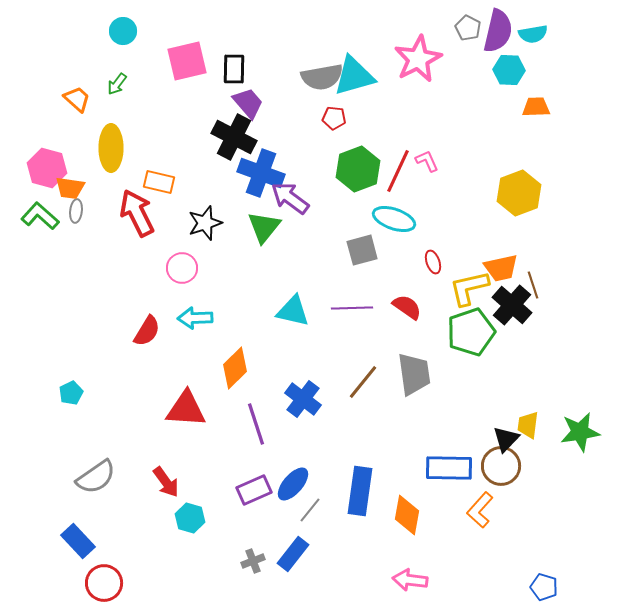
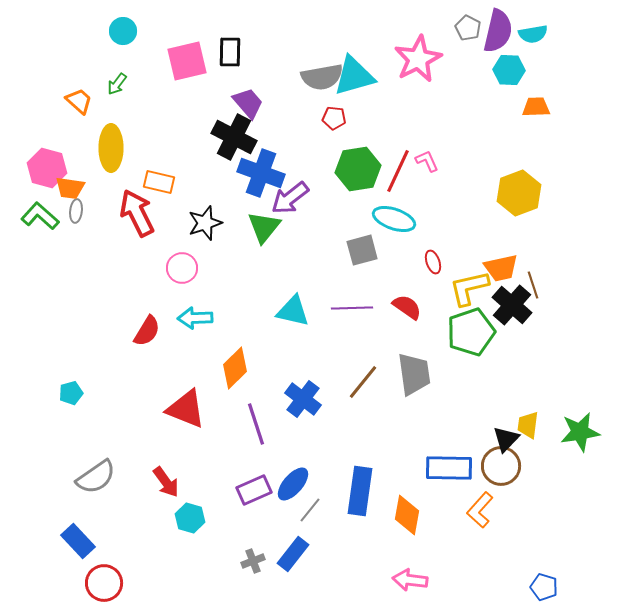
black rectangle at (234, 69): moved 4 px left, 17 px up
orange trapezoid at (77, 99): moved 2 px right, 2 px down
green hexagon at (358, 169): rotated 12 degrees clockwise
purple arrow at (290, 198): rotated 75 degrees counterclockwise
cyan pentagon at (71, 393): rotated 10 degrees clockwise
red triangle at (186, 409): rotated 18 degrees clockwise
